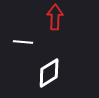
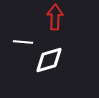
white diamond: moved 13 px up; rotated 16 degrees clockwise
